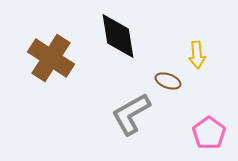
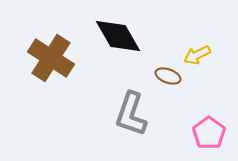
black diamond: rotated 21 degrees counterclockwise
yellow arrow: rotated 68 degrees clockwise
brown ellipse: moved 5 px up
gray L-shape: rotated 42 degrees counterclockwise
